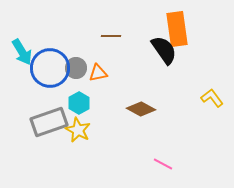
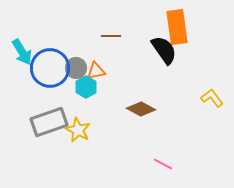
orange rectangle: moved 2 px up
orange triangle: moved 2 px left, 2 px up
cyan hexagon: moved 7 px right, 16 px up
